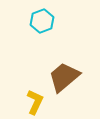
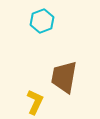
brown trapezoid: rotated 40 degrees counterclockwise
